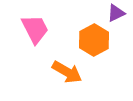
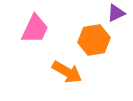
pink trapezoid: rotated 52 degrees clockwise
orange hexagon: rotated 20 degrees clockwise
